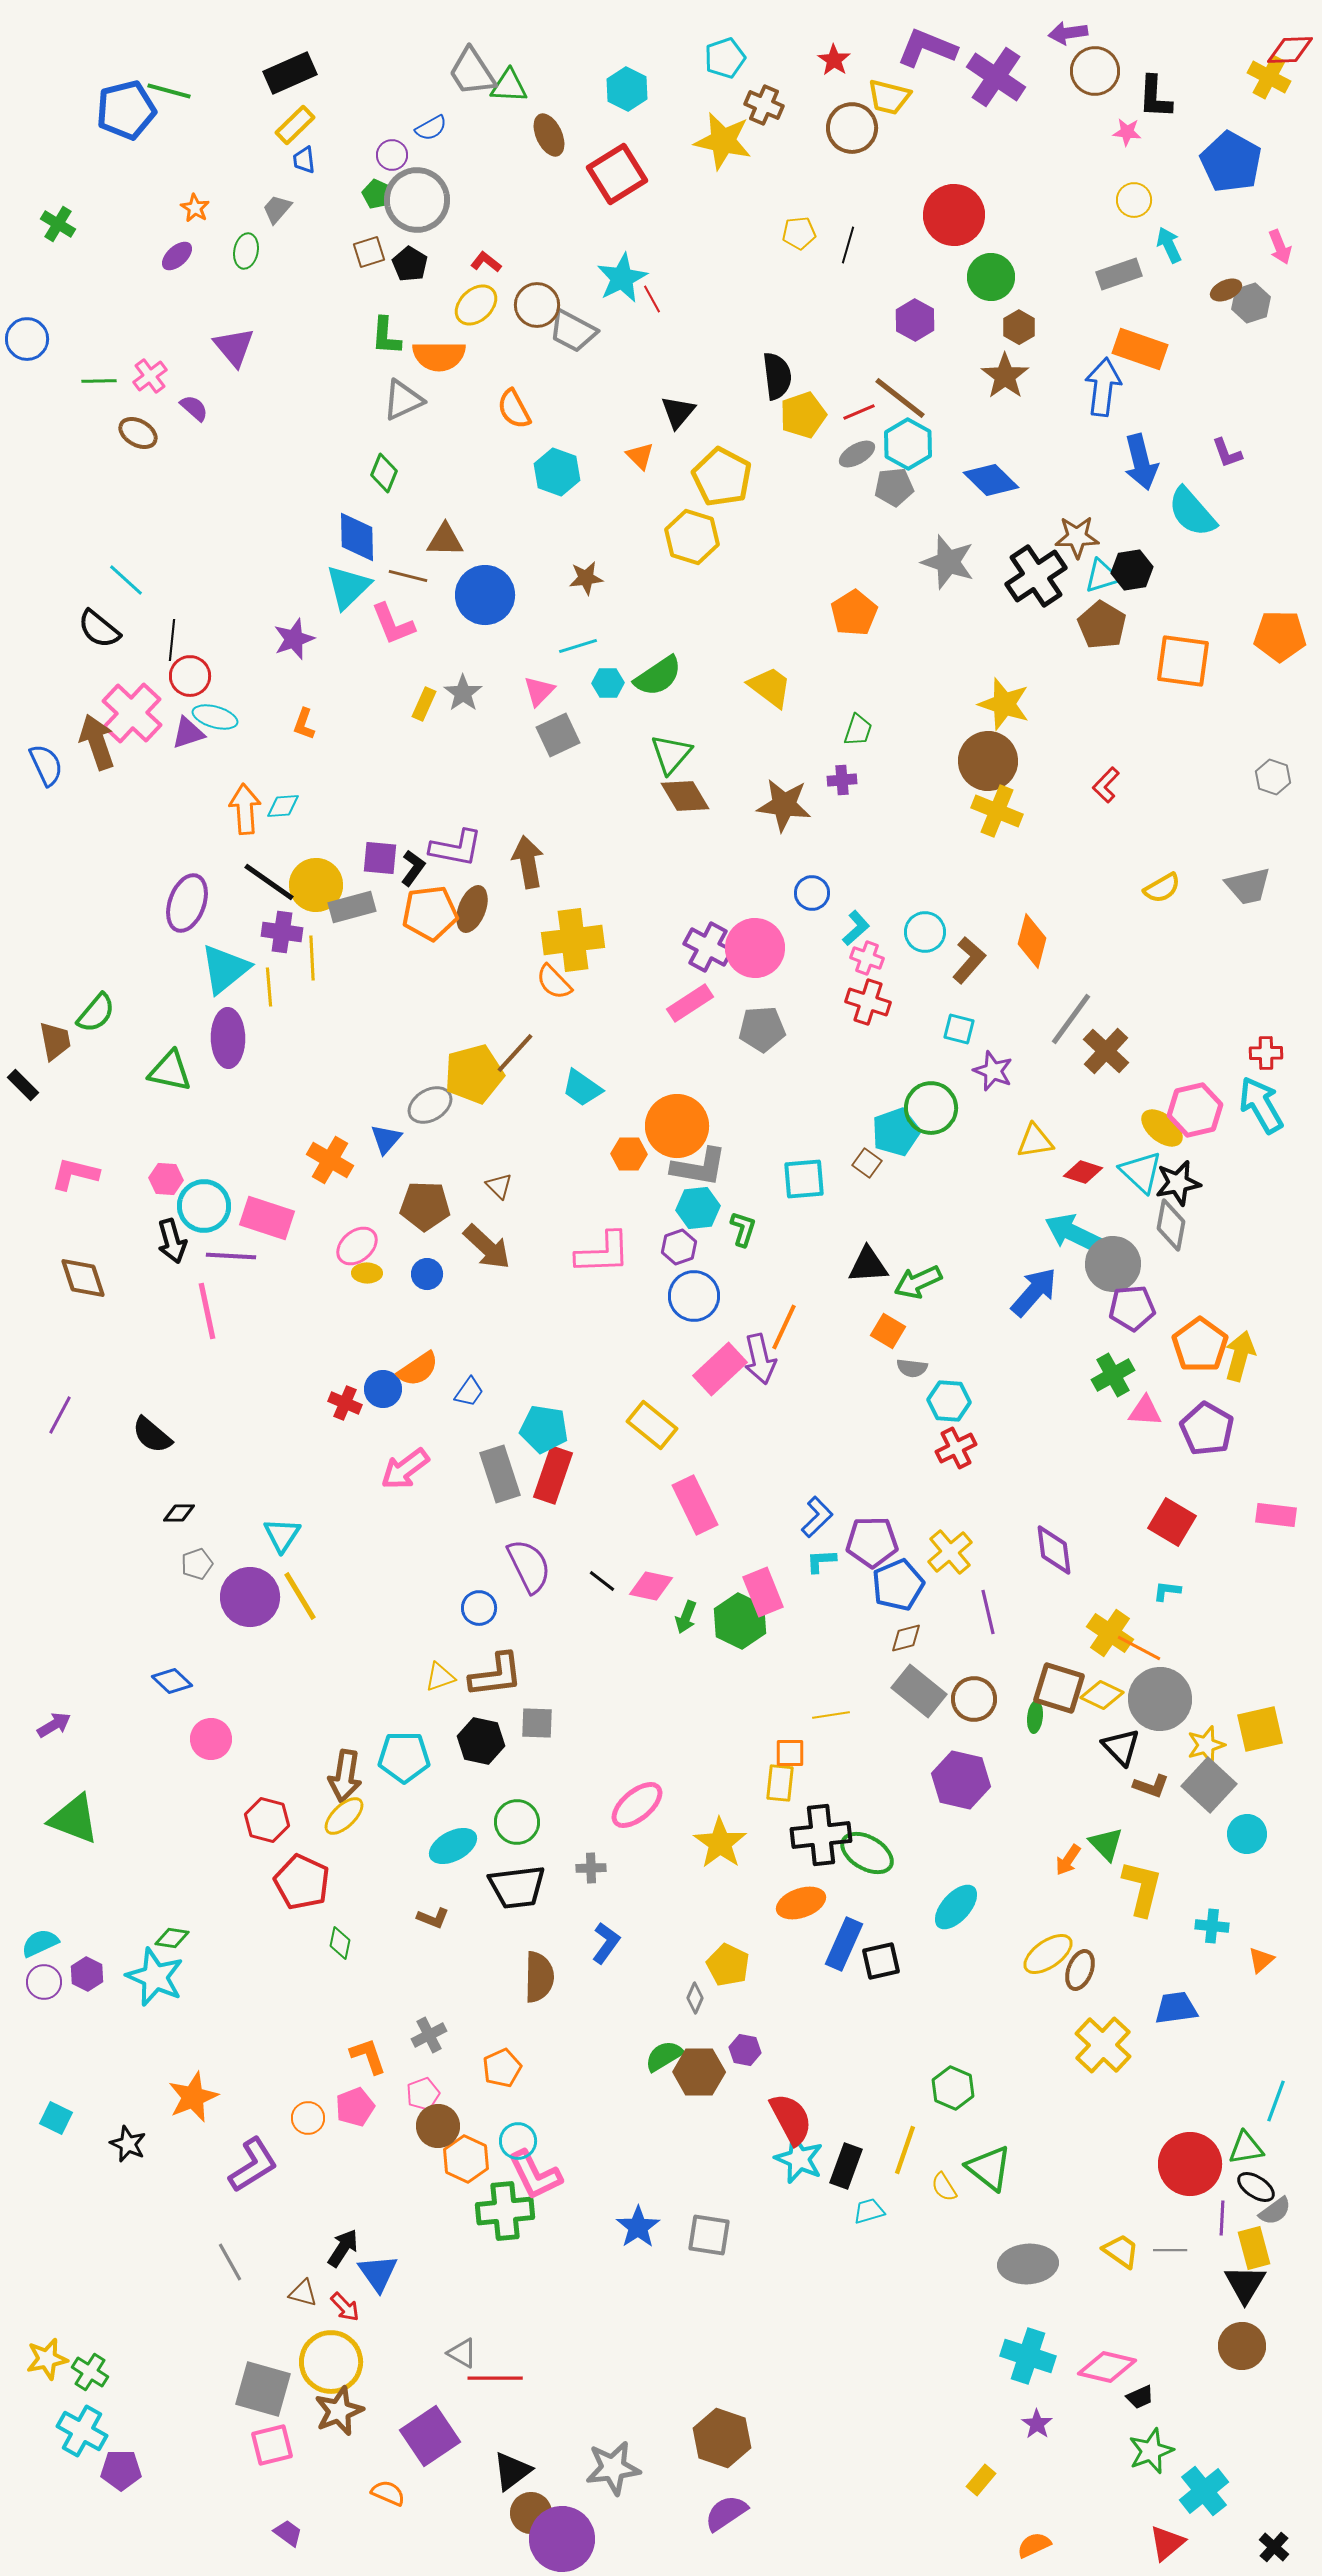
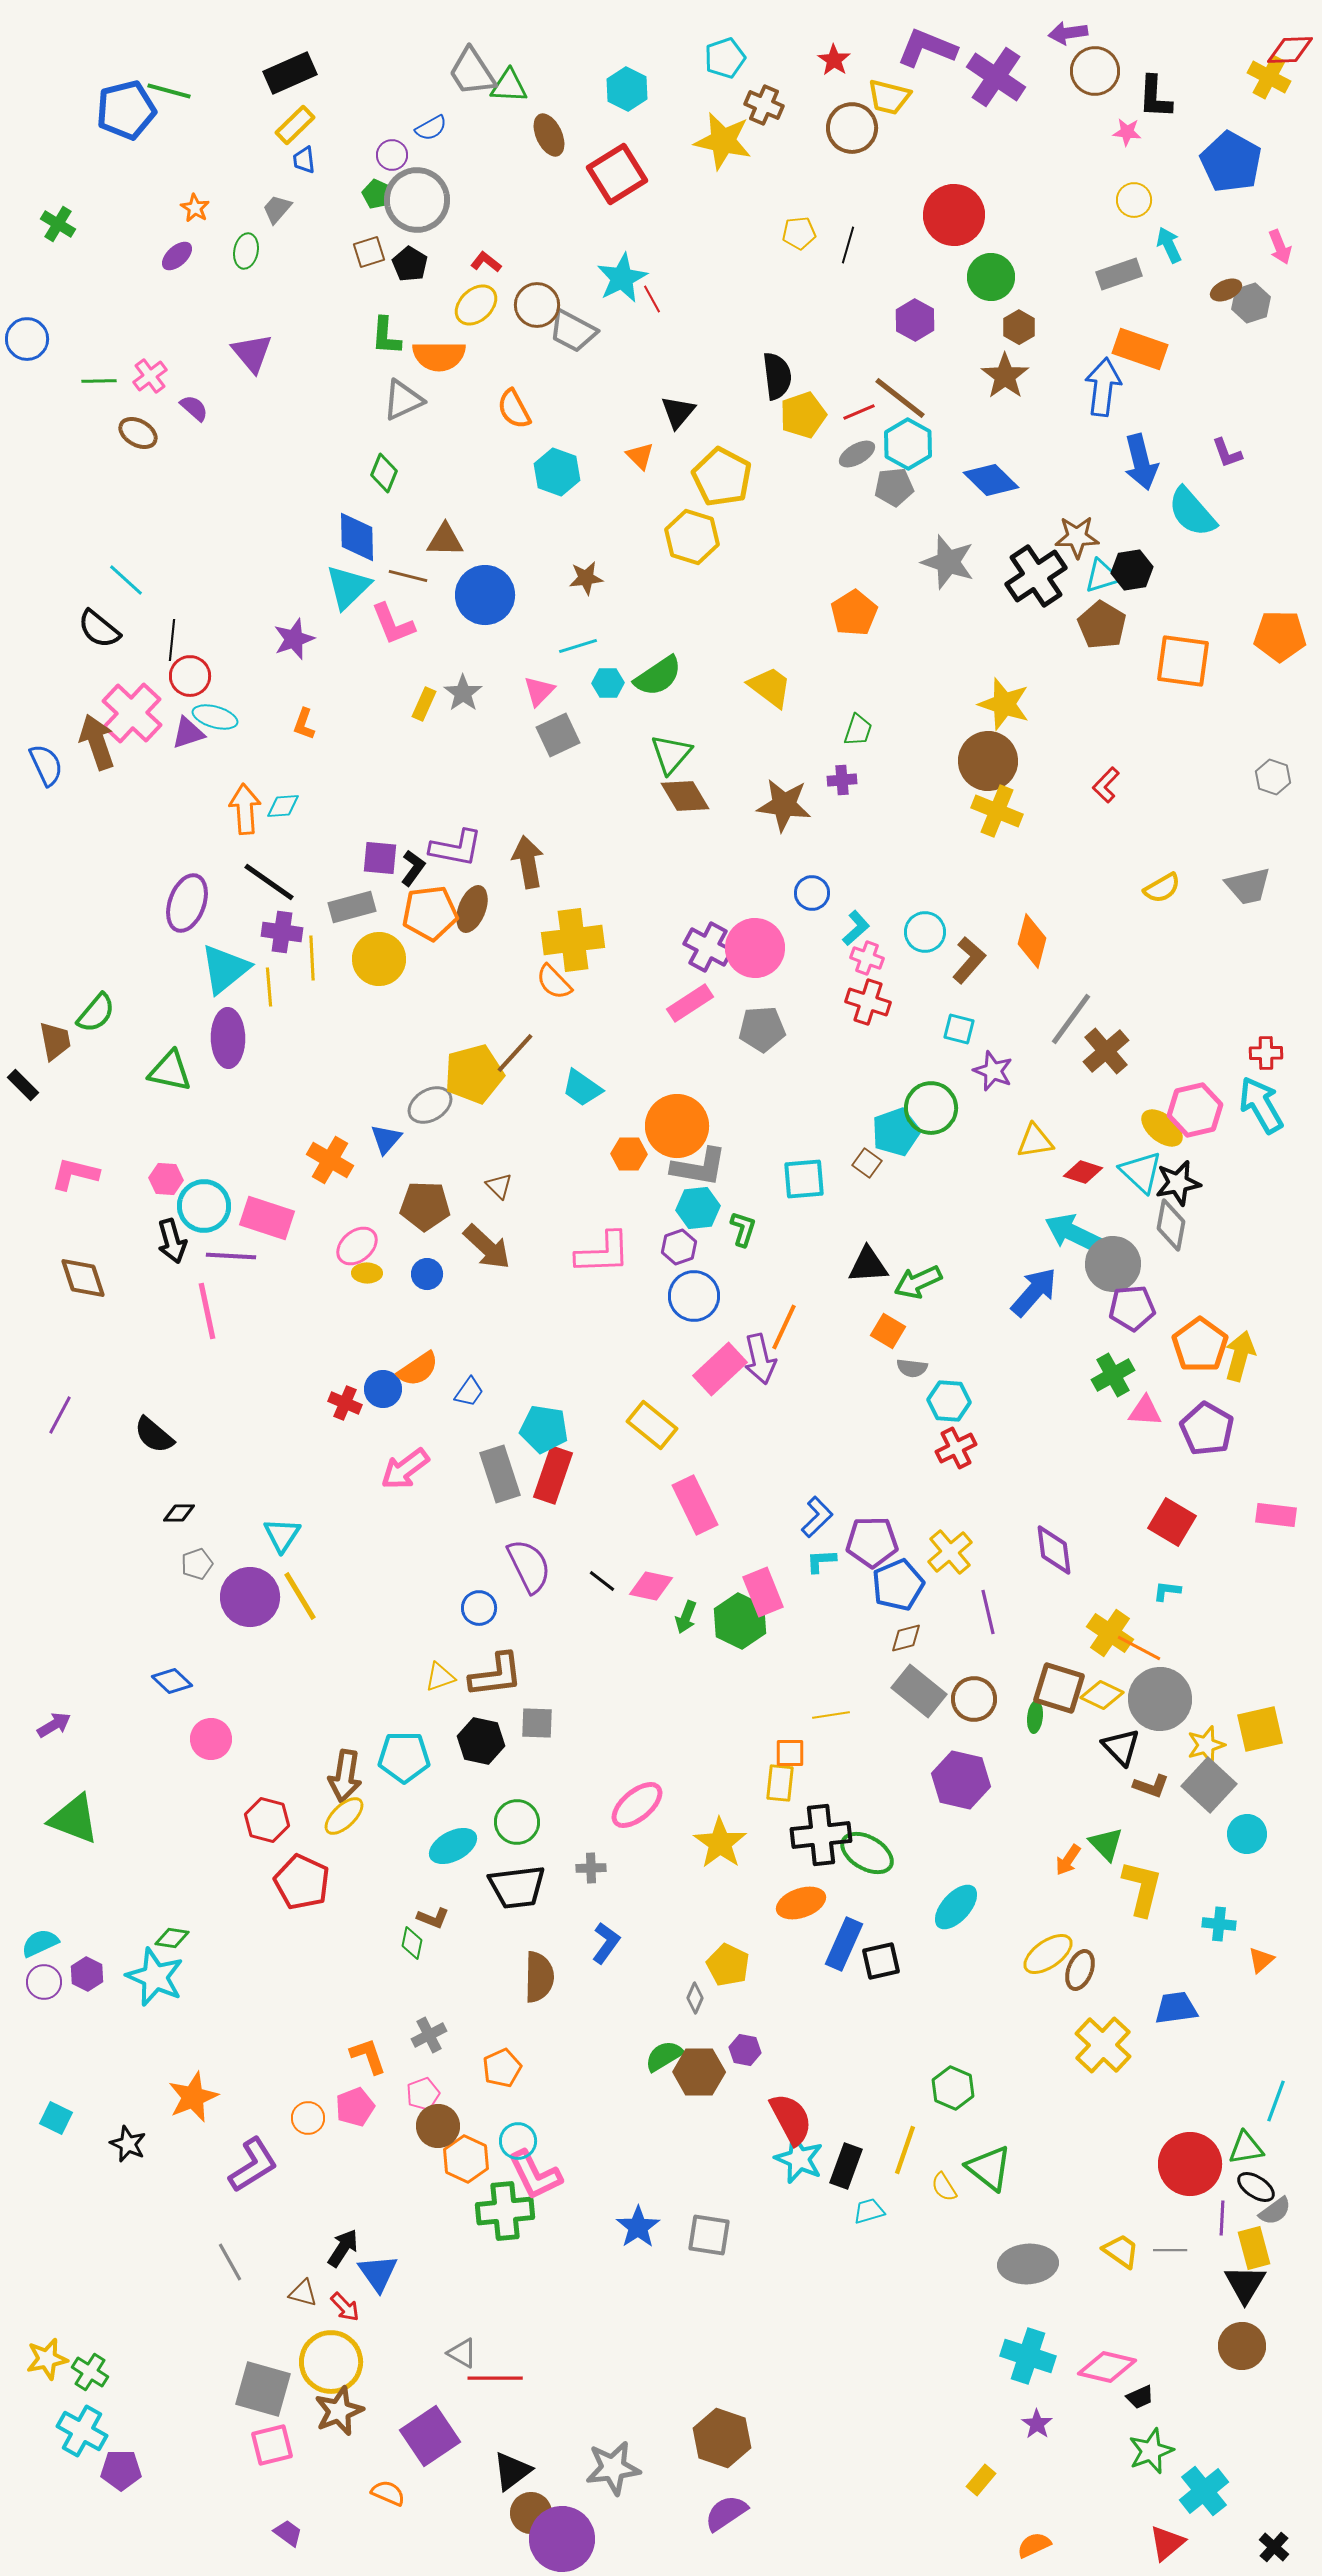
purple triangle at (234, 347): moved 18 px right, 6 px down
yellow circle at (316, 885): moved 63 px right, 74 px down
brown cross at (1106, 1051): rotated 6 degrees clockwise
black semicircle at (152, 1435): moved 2 px right
cyan cross at (1212, 1926): moved 7 px right, 2 px up
green diamond at (340, 1943): moved 72 px right
